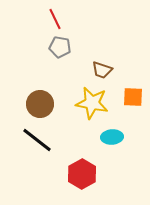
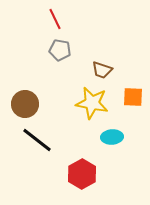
gray pentagon: moved 3 px down
brown circle: moved 15 px left
